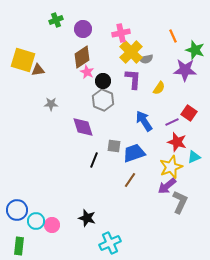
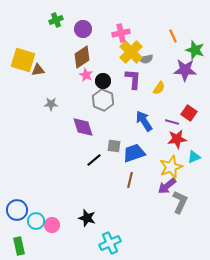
pink star: moved 1 px left, 3 px down
purple line: rotated 40 degrees clockwise
red star: moved 3 px up; rotated 24 degrees counterclockwise
black line: rotated 28 degrees clockwise
brown line: rotated 21 degrees counterclockwise
green rectangle: rotated 18 degrees counterclockwise
